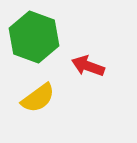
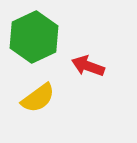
green hexagon: rotated 15 degrees clockwise
